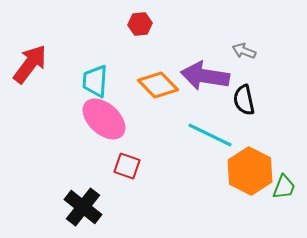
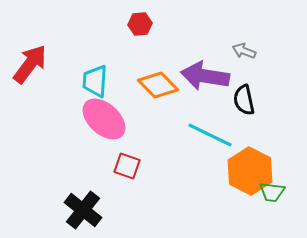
green trapezoid: moved 12 px left, 5 px down; rotated 76 degrees clockwise
black cross: moved 3 px down
